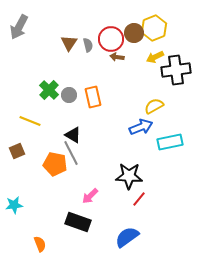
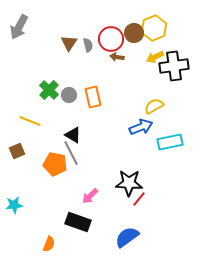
black cross: moved 2 px left, 4 px up
black star: moved 7 px down
orange semicircle: moved 9 px right; rotated 42 degrees clockwise
